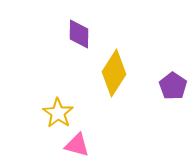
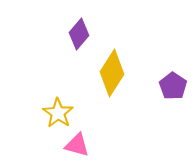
purple diamond: rotated 40 degrees clockwise
yellow diamond: moved 2 px left
